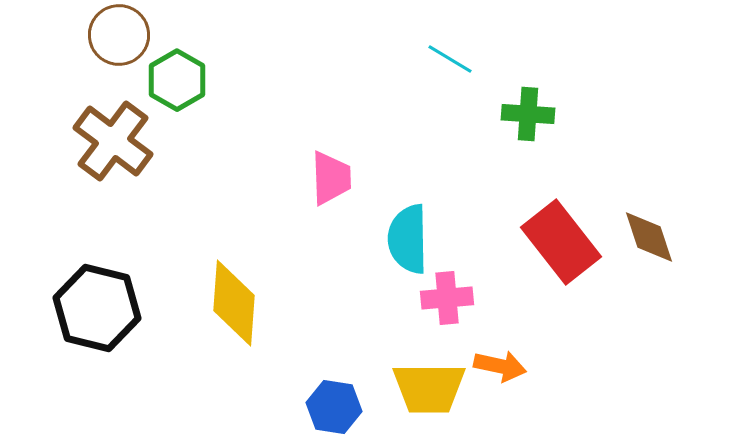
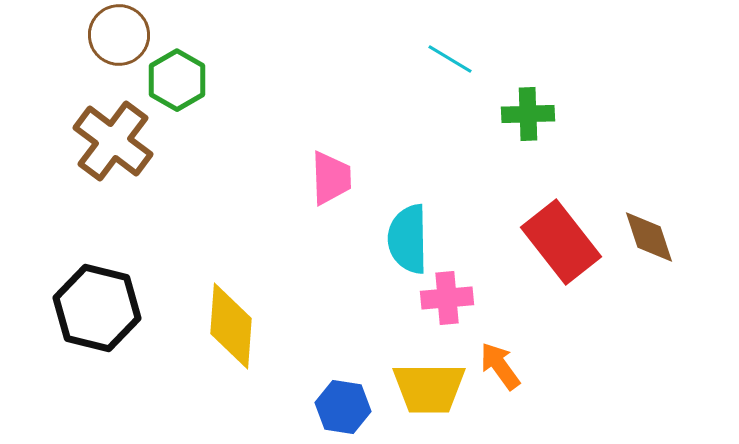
green cross: rotated 6 degrees counterclockwise
yellow diamond: moved 3 px left, 23 px down
orange arrow: rotated 138 degrees counterclockwise
blue hexagon: moved 9 px right
